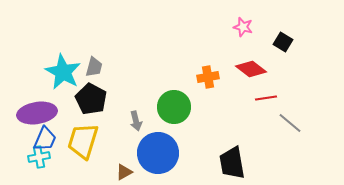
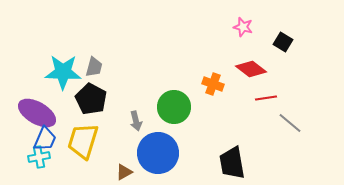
cyan star: rotated 27 degrees counterclockwise
orange cross: moved 5 px right, 7 px down; rotated 30 degrees clockwise
purple ellipse: rotated 39 degrees clockwise
